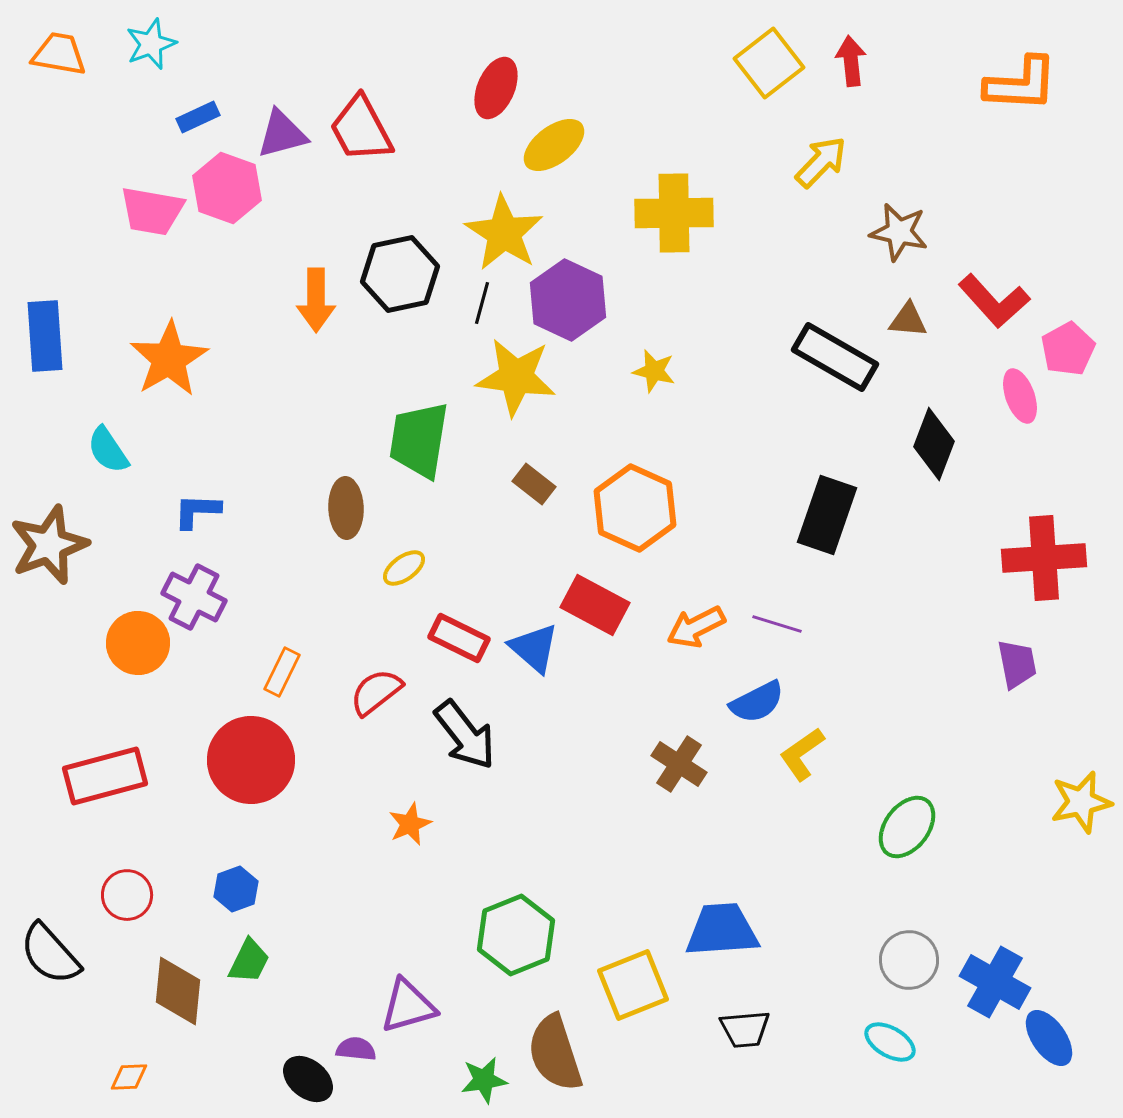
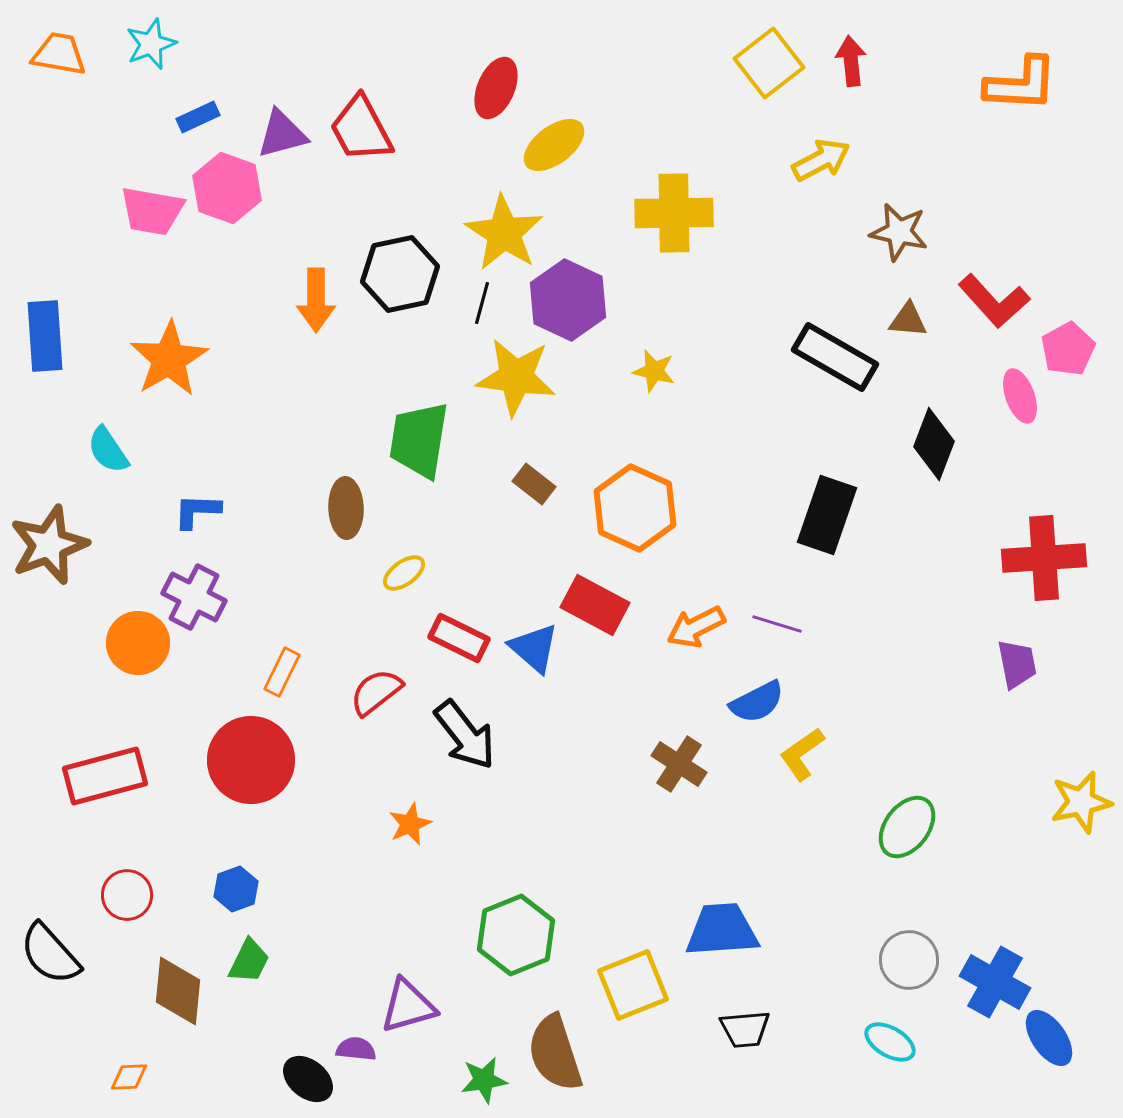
yellow arrow at (821, 162): moved 2 px up; rotated 18 degrees clockwise
yellow ellipse at (404, 568): moved 5 px down
